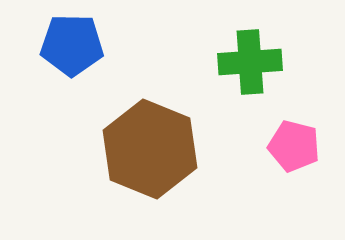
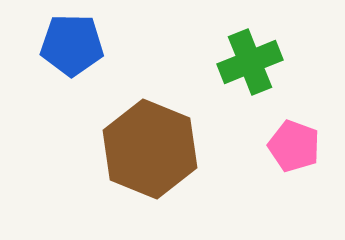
green cross: rotated 18 degrees counterclockwise
pink pentagon: rotated 6 degrees clockwise
